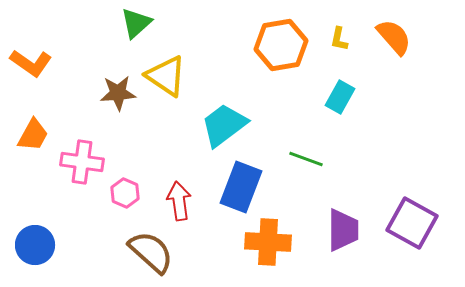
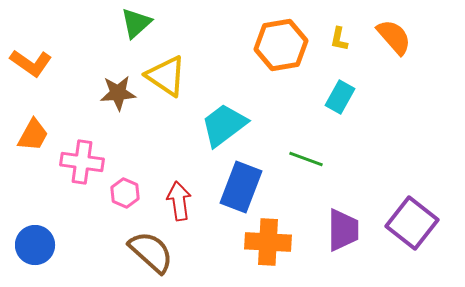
purple square: rotated 9 degrees clockwise
